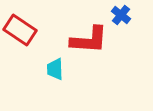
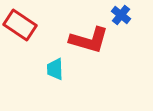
red rectangle: moved 5 px up
red L-shape: rotated 12 degrees clockwise
